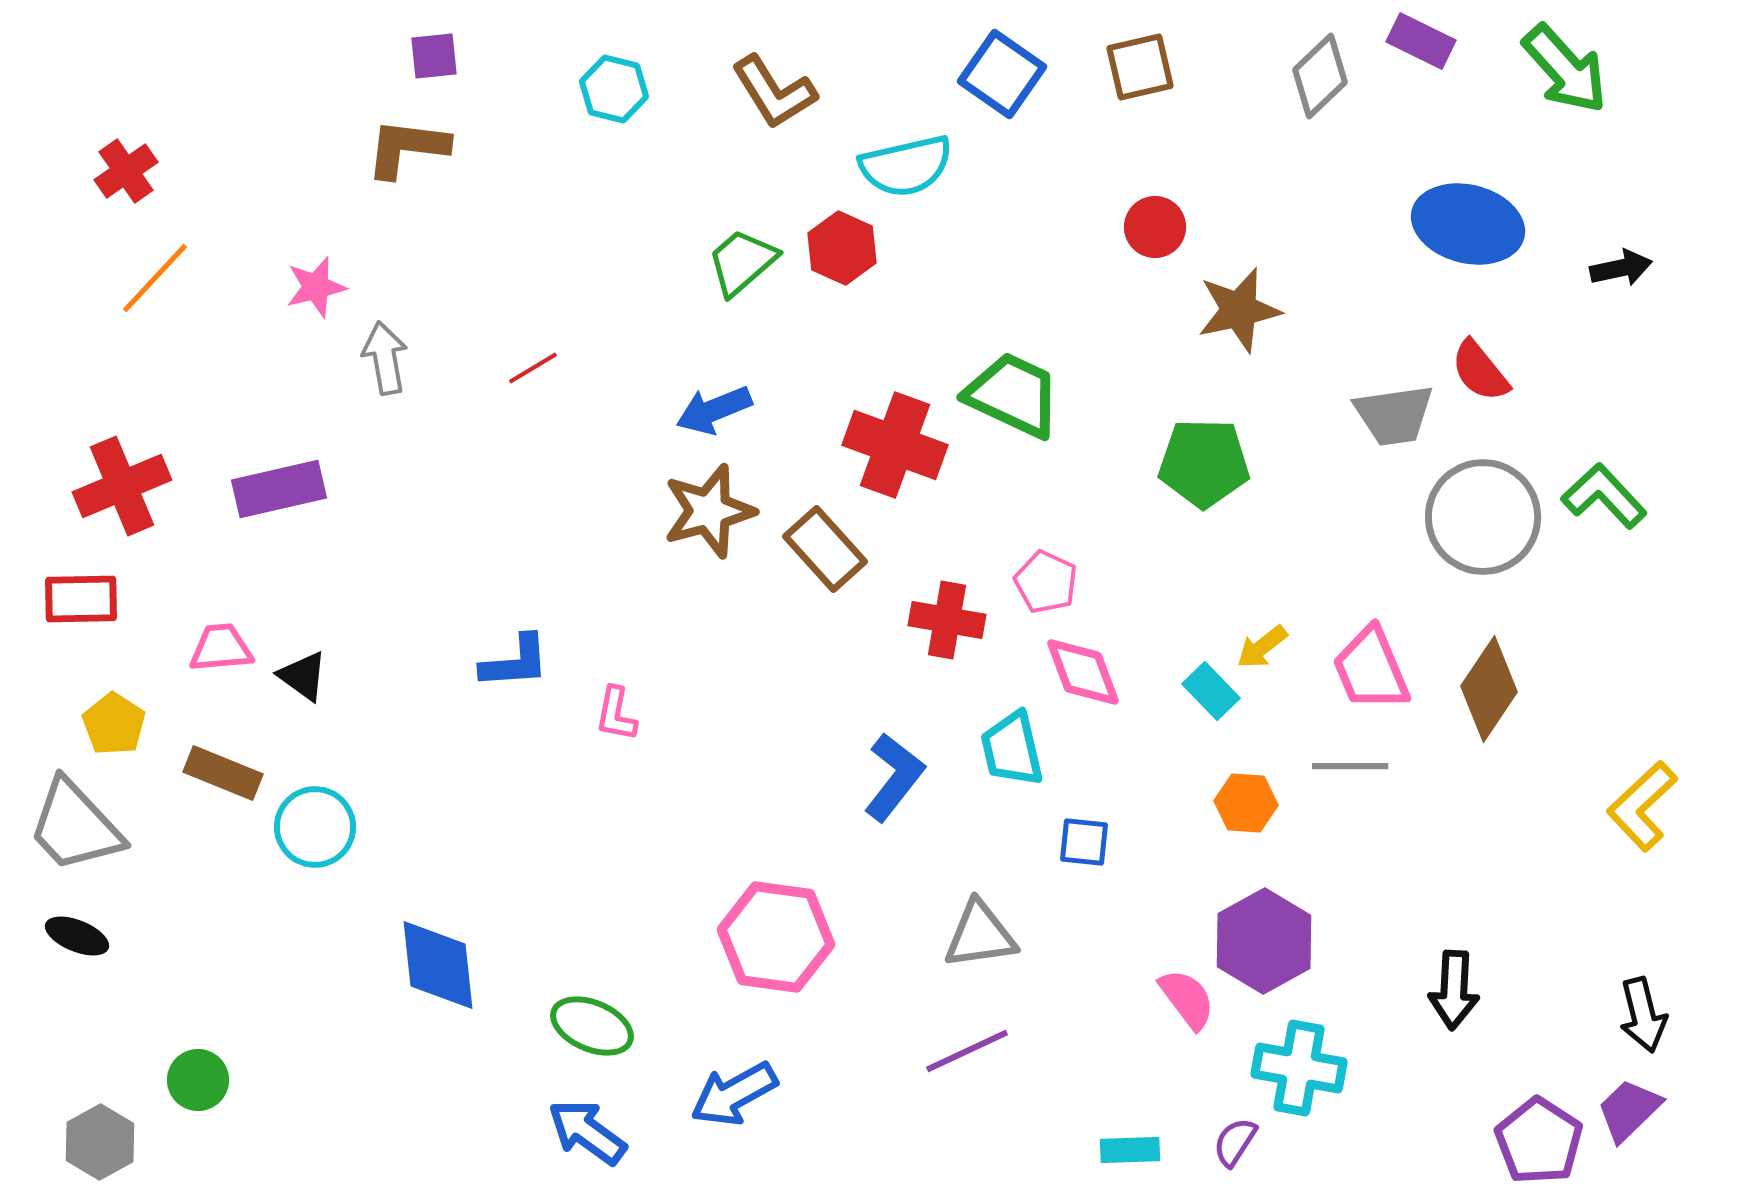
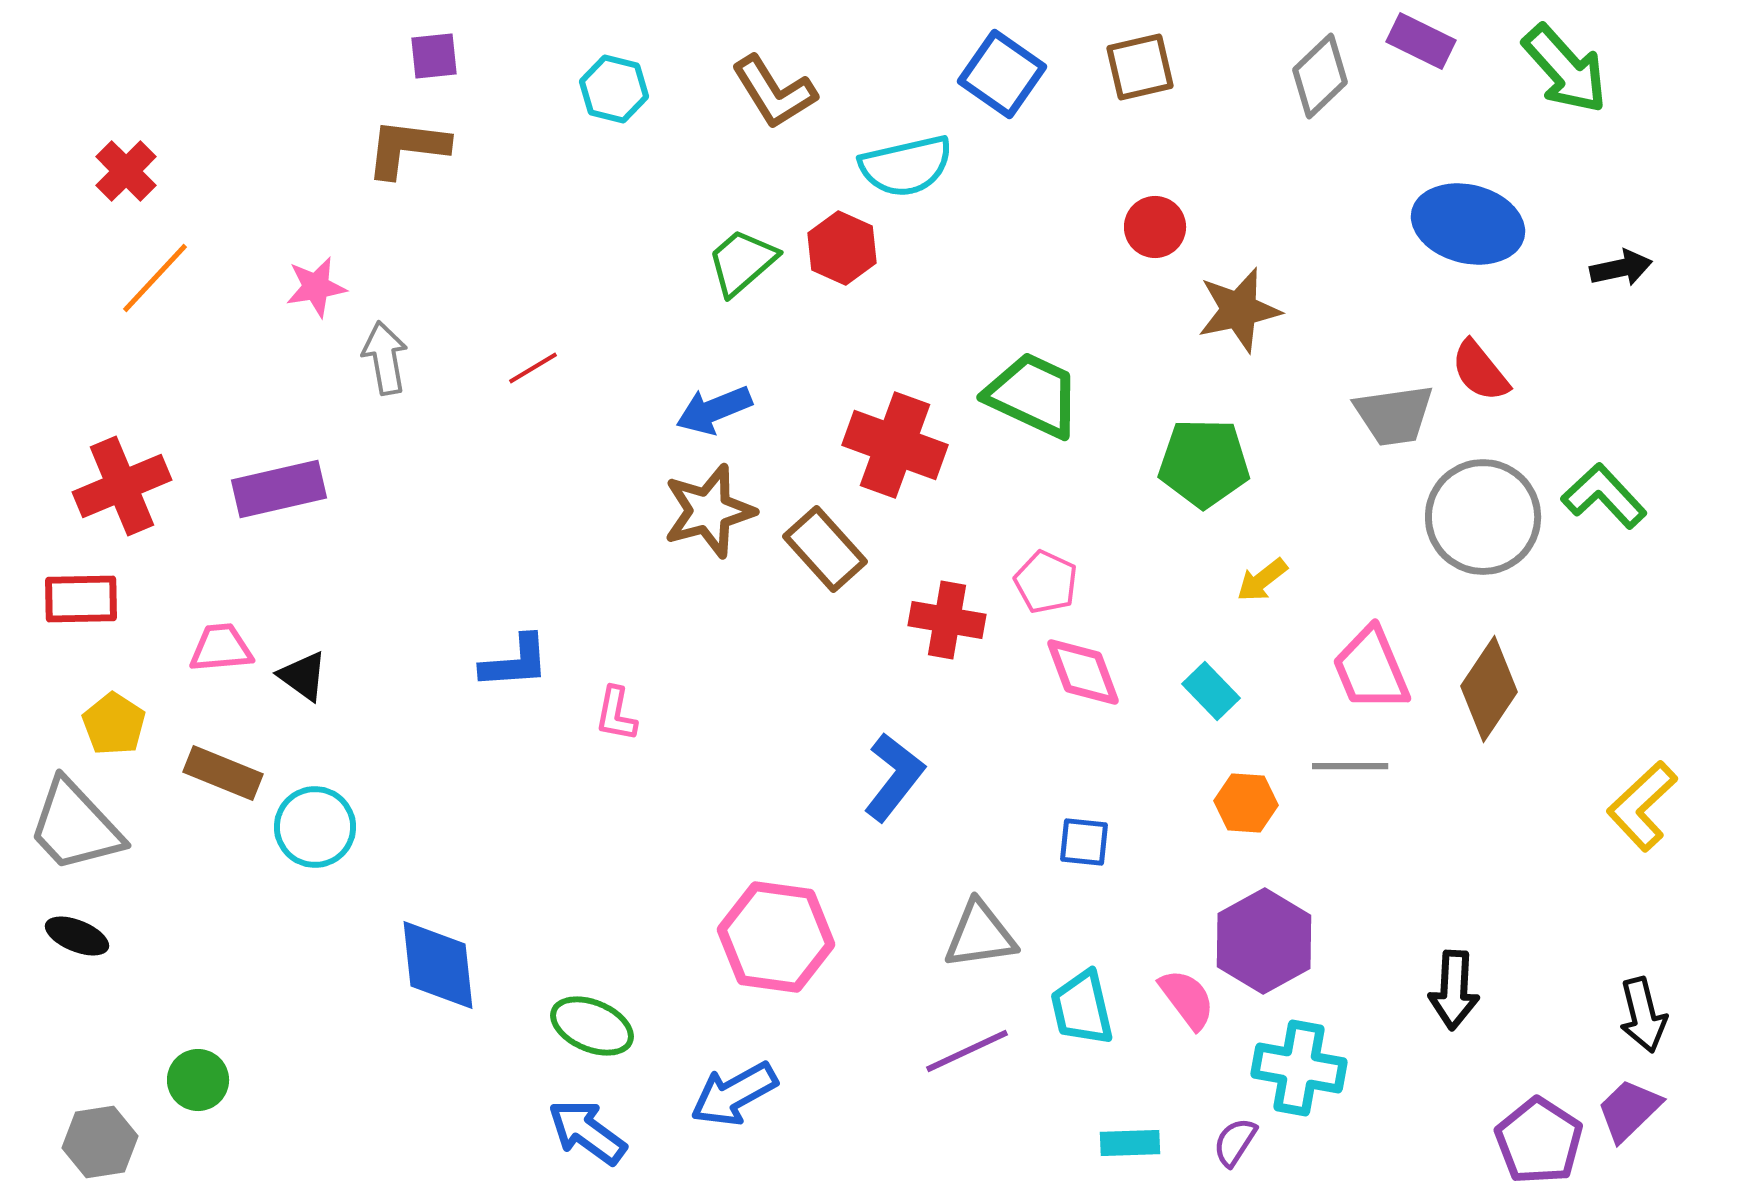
red cross at (126, 171): rotated 10 degrees counterclockwise
pink star at (316, 287): rotated 4 degrees clockwise
green trapezoid at (1013, 395): moved 20 px right
yellow arrow at (1262, 647): moved 67 px up
cyan trapezoid at (1012, 749): moved 70 px right, 259 px down
gray hexagon at (100, 1142): rotated 20 degrees clockwise
cyan rectangle at (1130, 1150): moved 7 px up
